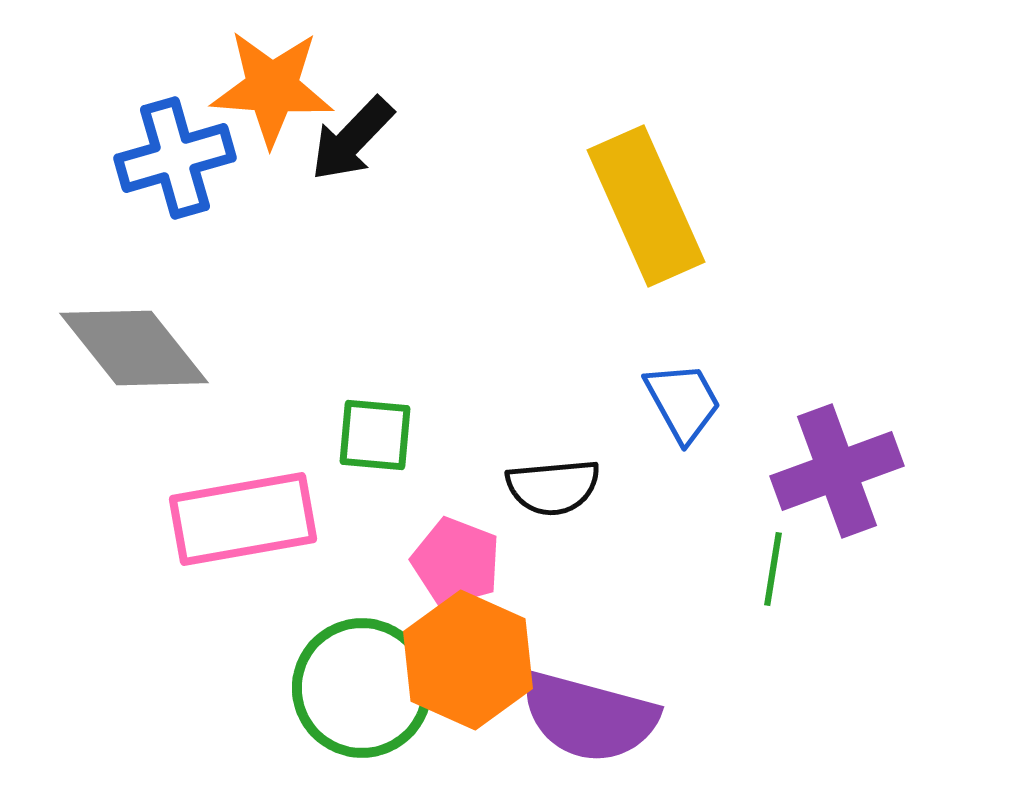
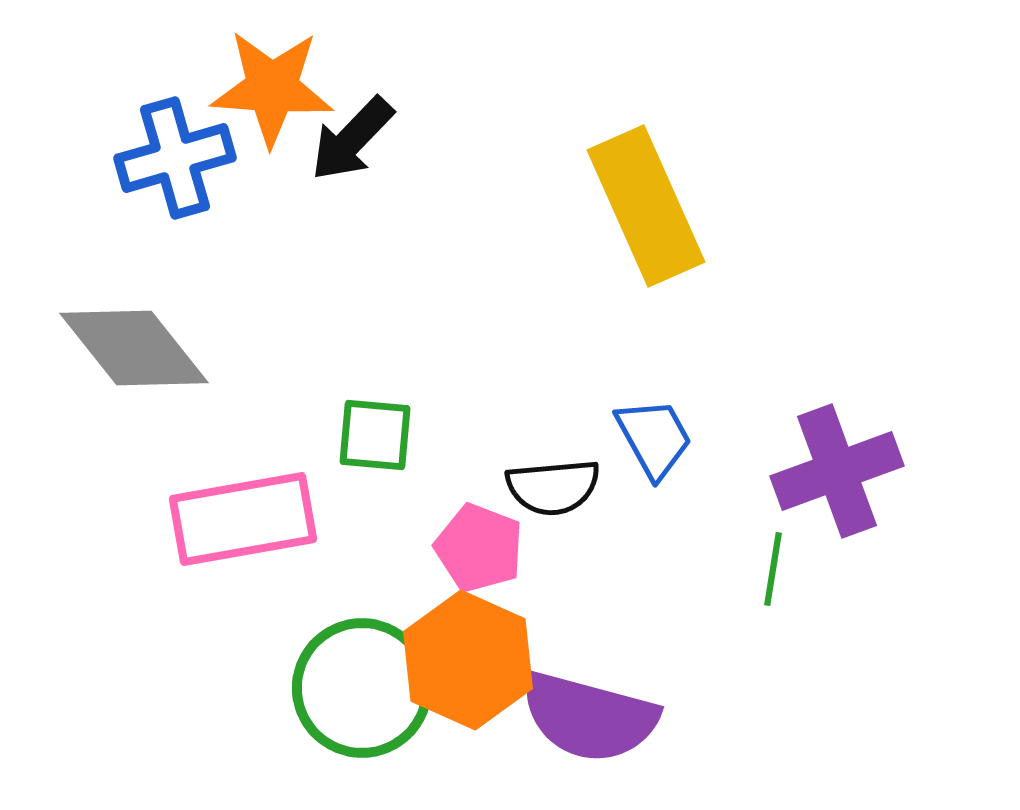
blue trapezoid: moved 29 px left, 36 px down
pink pentagon: moved 23 px right, 14 px up
